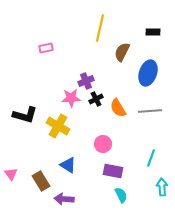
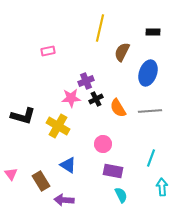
pink rectangle: moved 2 px right, 3 px down
black L-shape: moved 2 px left, 1 px down
purple arrow: moved 1 px down
